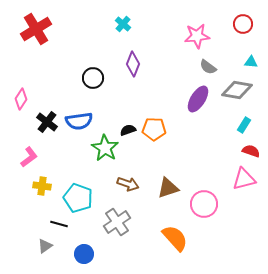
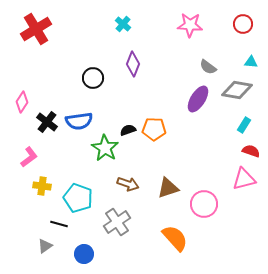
pink star: moved 7 px left, 11 px up; rotated 10 degrees clockwise
pink diamond: moved 1 px right, 3 px down
